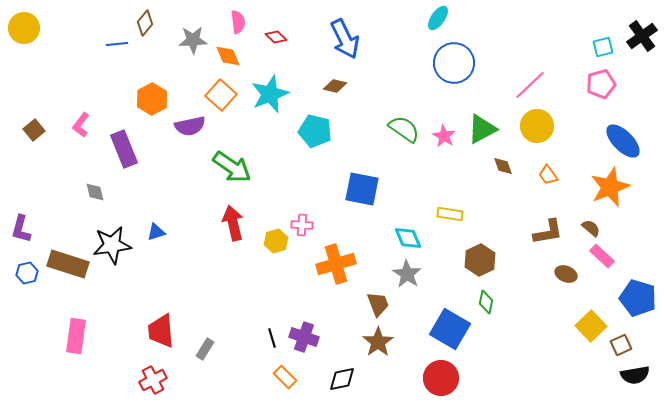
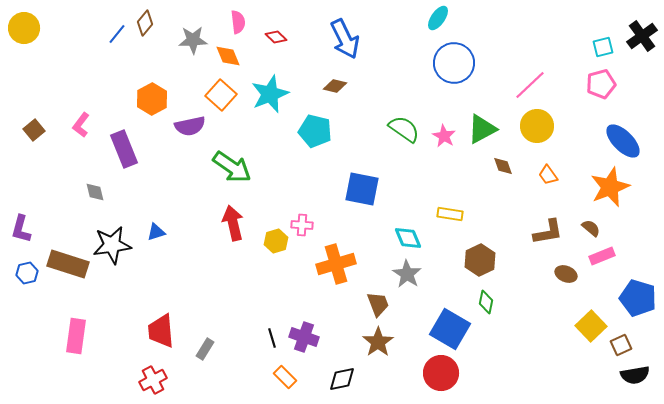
blue line at (117, 44): moved 10 px up; rotated 45 degrees counterclockwise
pink rectangle at (602, 256): rotated 65 degrees counterclockwise
red circle at (441, 378): moved 5 px up
